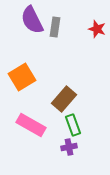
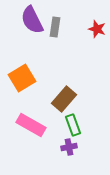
orange square: moved 1 px down
